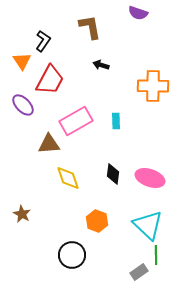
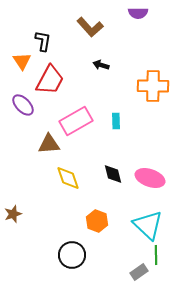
purple semicircle: rotated 18 degrees counterclockwise
brown L-shape: rotated 148 degrees clockwise
black L-shape: rotated 25 degrees counterclockwise
black diamond: rotated 20 degrees counterclockwise
brown star: moved 9 px left; rotated 24 degrees clockwise
